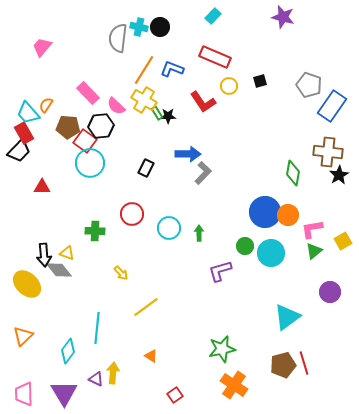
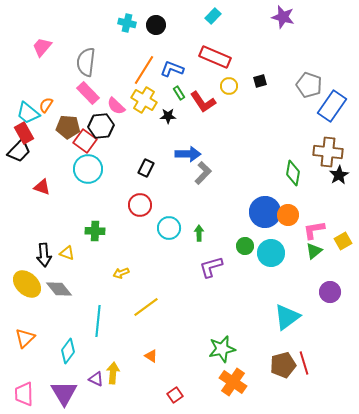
cyan cross at (139, 27): moved 12 px left, 4 px up
black circle at (160, 27): moved 4 px left, 2 px up
gray semicircle at (118, 38): moved 32 px left, 24 px down
cyan trapezoid at (28, 113): rotated 10 degrees counterclockwise
green rectangle at (157, 113): moved 22 px right, 20 px up
cyan circle at (90, 163): moved 2 px left, 6 px down
red triangle at (42, 187): rotated 18 degrees clockwise
red circle at (132, 214): moved 8 px right, 9 px up
pink L-shape at (312, 229): moved 2 px right, 1 px down
gray diamond at (59, 270): moved 19 px down
purple L-shape at (220, 271): moved 9 px left, 4 px up
yellow arrow at (121, 273): rotated 112 degrees clockwise
cyan line at (97, 328): moved 1 px right, 7 px up
orange triangle at (23, 336): moved 2 px right, 2 px down
orange cross at (234, 385): moved 1 px left, 3 px up
